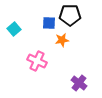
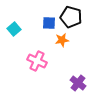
black pentagon: moved 1 px right, 2 px down; rotated 15 degrees clockwise
purple cross: moved 1 px left
